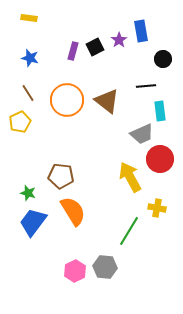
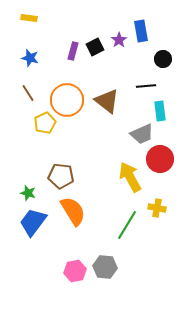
yellow pentagon: moved 25 px right, 1 px down
green line: moved 2 px left, 6 px up
pink hexagon: rotated 15 degrees clockwise
